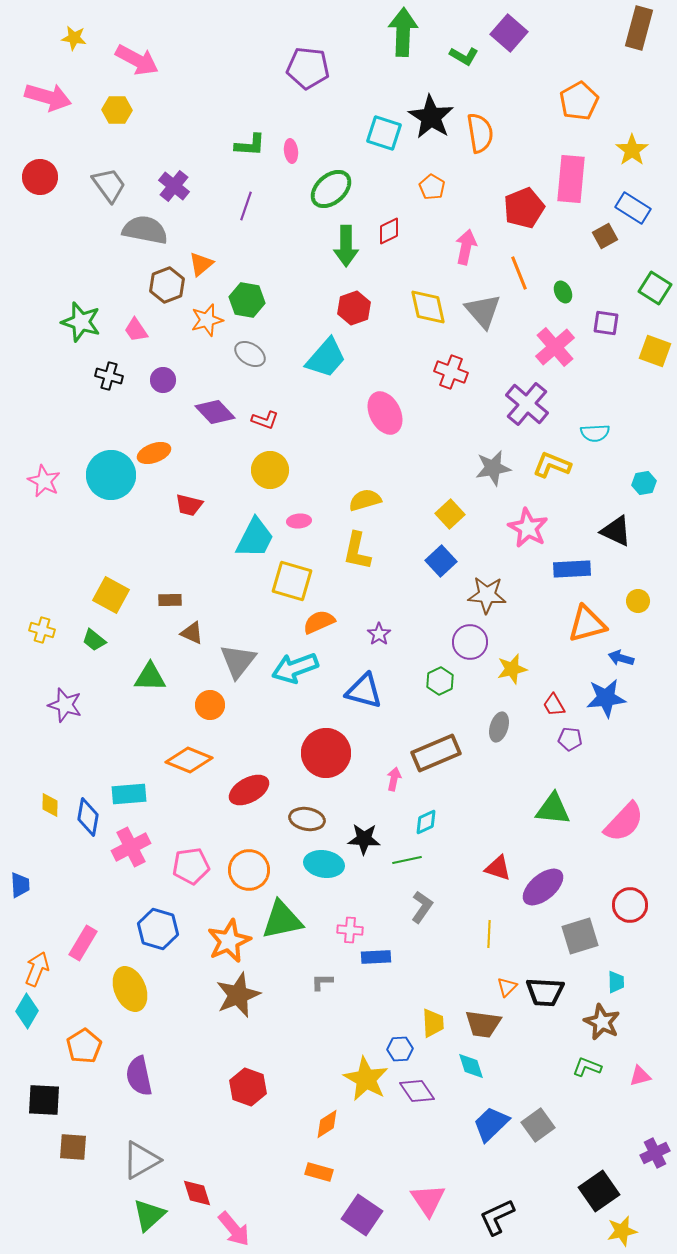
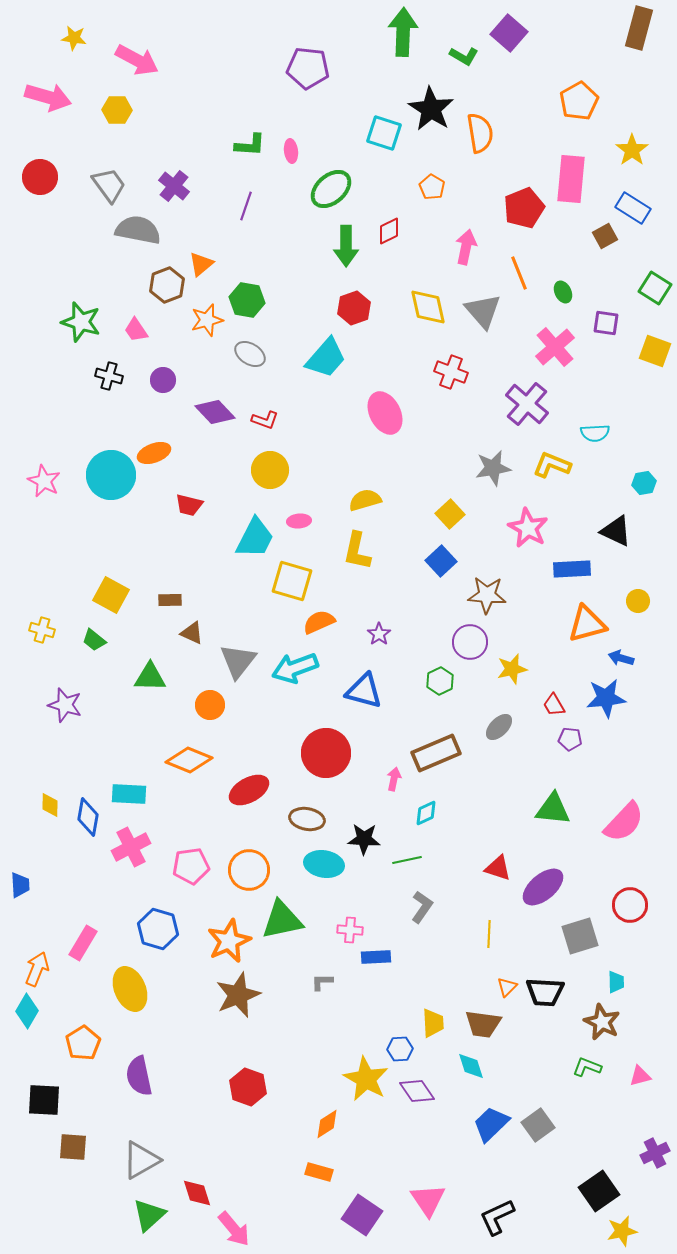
black star at (431, 117): moved 8 px up
gray semicircle at (145, 230): moved 7 px left
gray ellipse at (499, 727): rotated 28 degrees clockwise
cyan rectangle at (129, 794): rotated 8 degrees clockwise
cyan diamond at (426, 822): moved 9 px up
orange pentagon at (84, 1046): moved 1 px left, 3 px up
